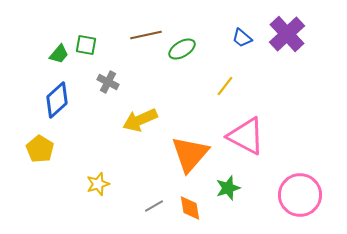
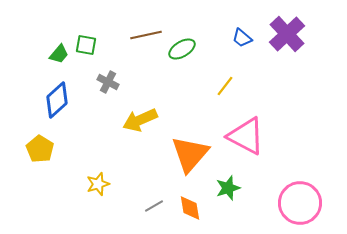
pink circle: moved 8 px down
